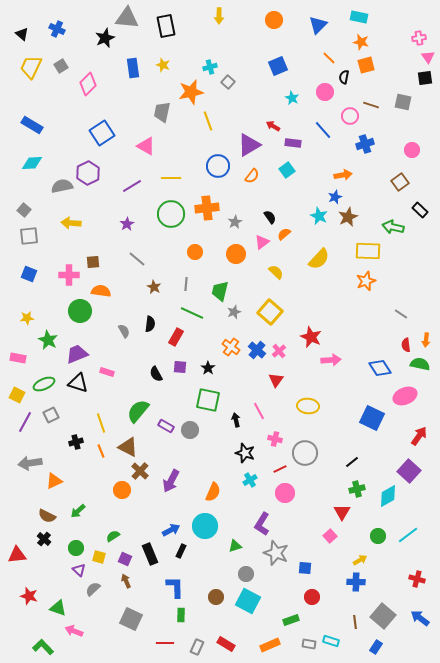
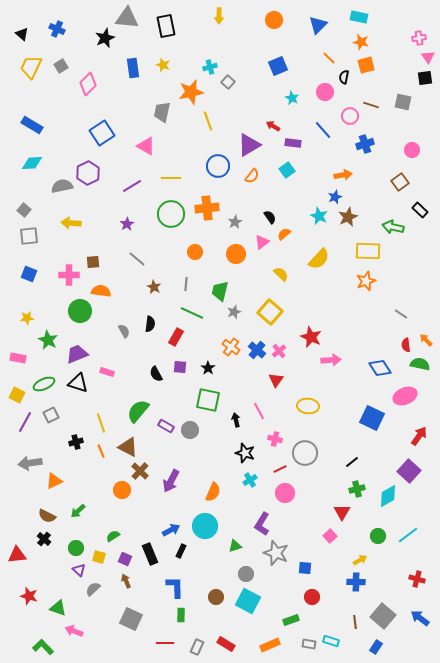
yellow semicircle at (276, 272): moved 5 px right, 2 px down
orange arrow at (426, 340): rotated 128 degrees clockwise
